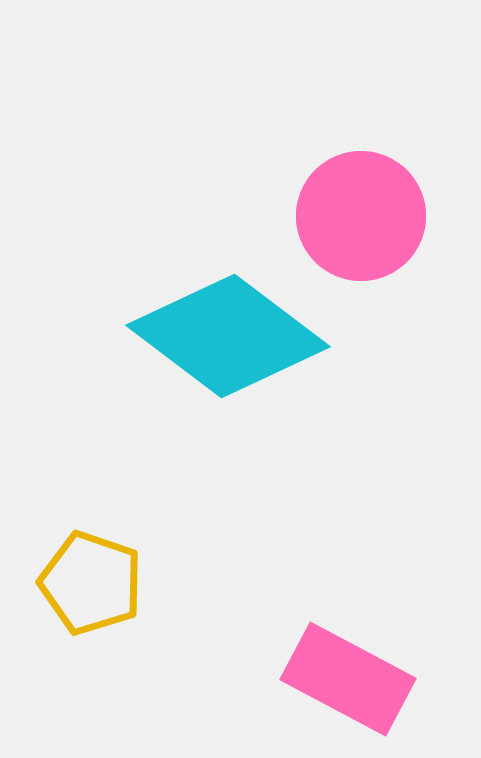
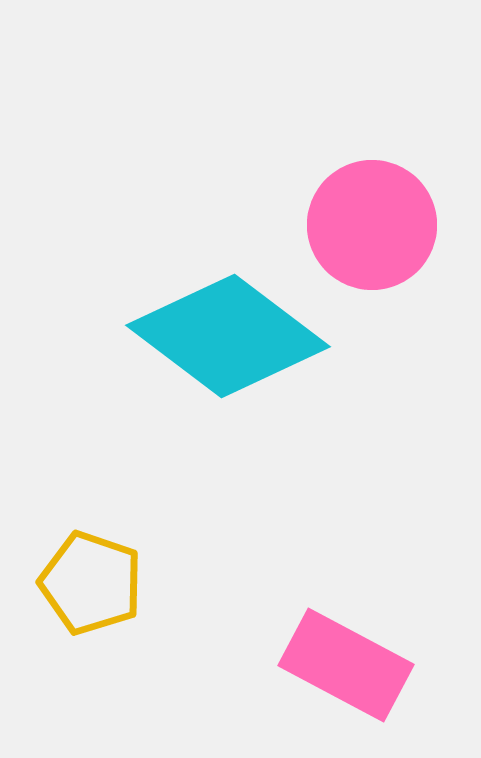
pink circle: moved 11 px right, 9 px down
pink rectangle: moved 2 px left, 14 px up
